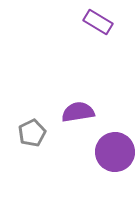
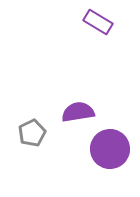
purple circle: moved 5 px left, 3 px up
